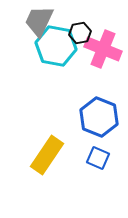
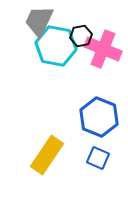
black hexagon: moved 1 px right, 3 px down
